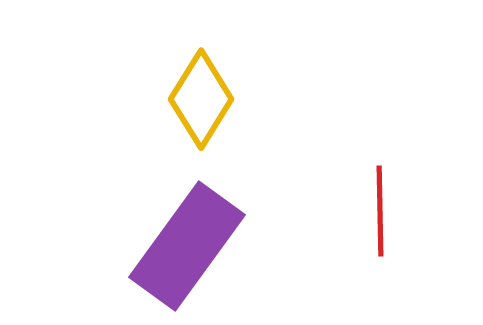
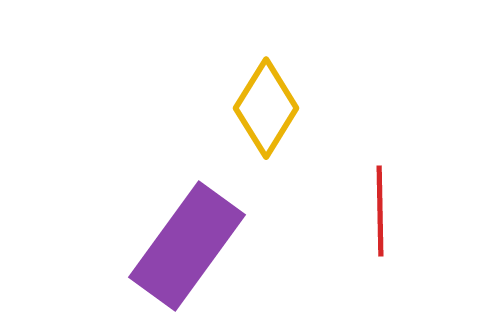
yellow diamond: moved 65 px right, 9 px down
